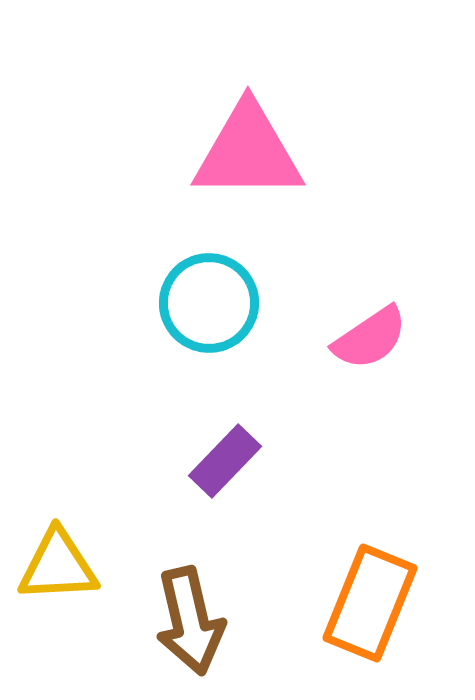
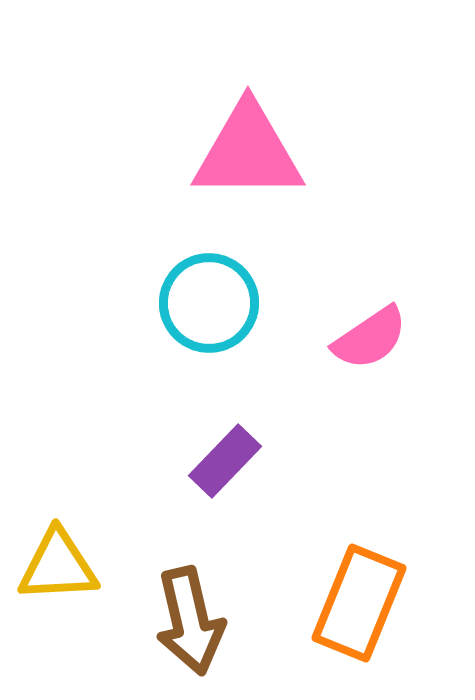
orange rectangle: moved 11 px left
